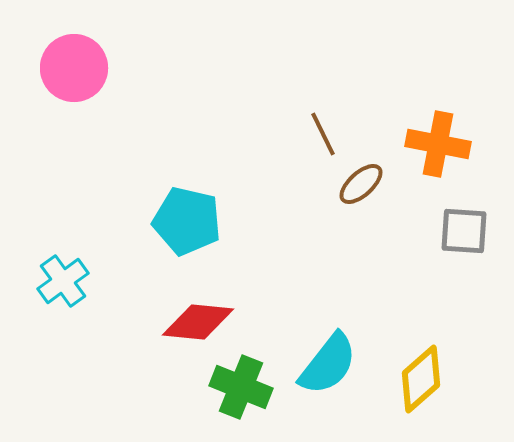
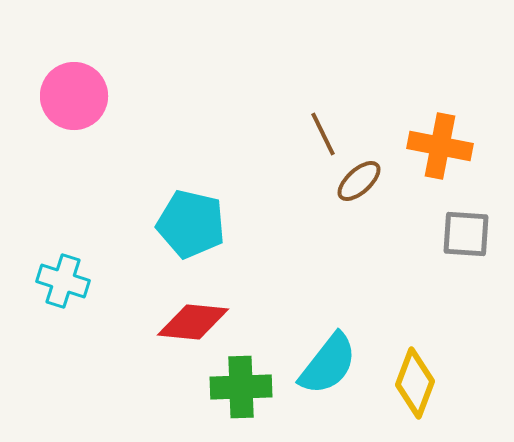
pink circle: moved 28 px down
orange cross: moved 2 px right, 2 px down
brown ellipse: moved 2 px left, 3 px up
cyan pentagon: moved 4 px right, 3 px down
gray square: moved 2 px right, 3 px down
cyan cross: rotated 36 degrees counterclockwise
red diamond: moved 5 px left
yellow diamond: moved 6 px left, 4 px down; rotated 28 degrees counterclockwise
green cross: rotated 24 degrees counterclockwise
